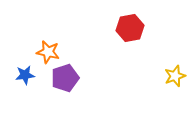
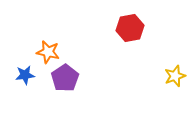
purple pentagon: rotated 16 degrees counterclockwise
